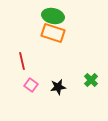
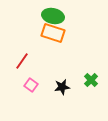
red line: rotated 48 degrees clockwise
black star: moved 4 px right
